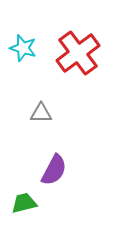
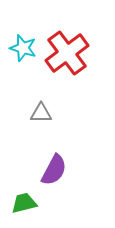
red cross: moved 11 px left
